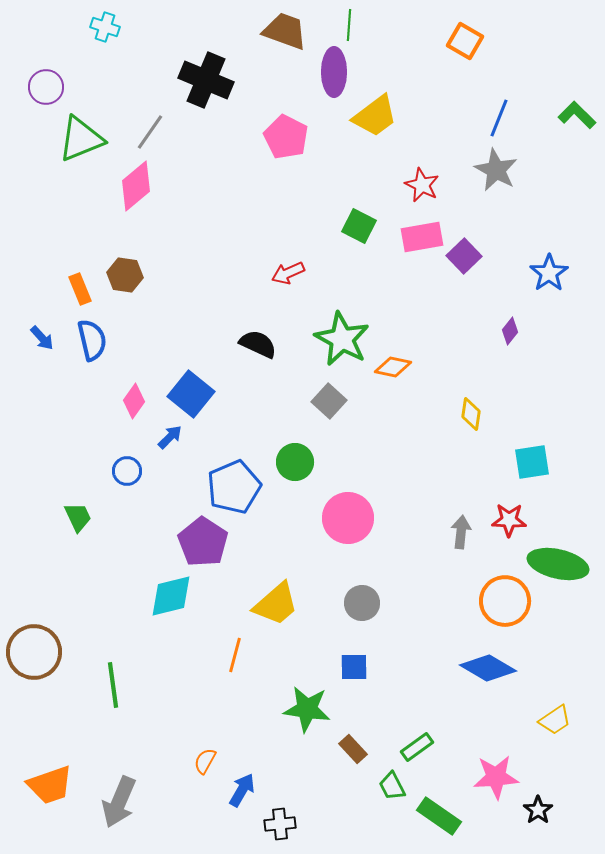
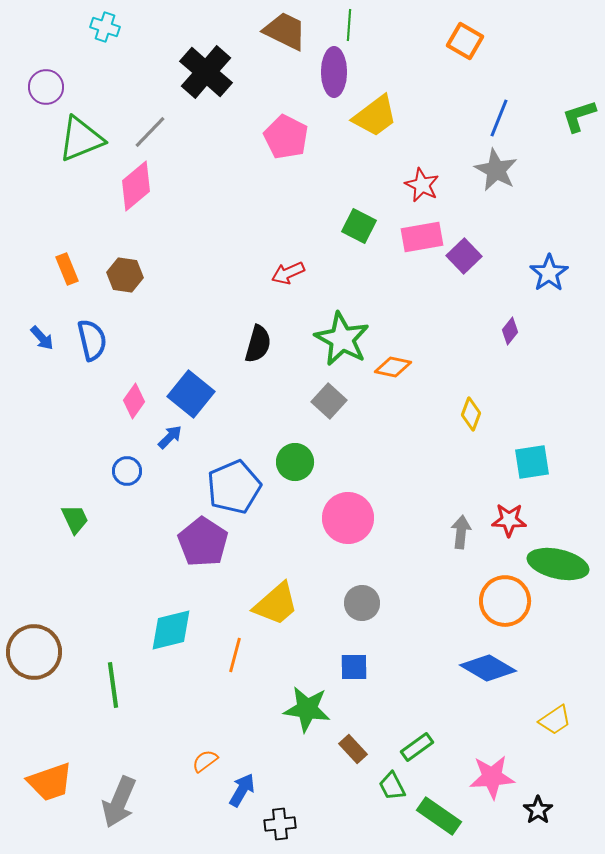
brown trapezoid at (285, 31): rotated 6 degrees clockwise
black cross at (206, 80): moved 8 px up; rotated 18 degrees clockwise
green L-shape at (577, 115): moved 2 px right, 1 px down; rotated 63 degrees counterclockwise
gray line at (150, 132): rotated 9 degrees clockwise
orange rectangle at (80, 289): moved 13 px left, 20 px up
black semicircle at (258, 344): rotated 81 degrees clockwise
yellow diamond at (471, 414): rotated 12 degrees clockwise
green trapezoid at (78, 517): moved 3 px left, 2 px down
cyan diamond at (171, 596): moved 34 px down
orange semicircle at (205, 761): rotated 24 degrees clockwise
pink star at (496, 777): moved 4 px left
orange trapezoid at (50, 785): moved 3 px up
